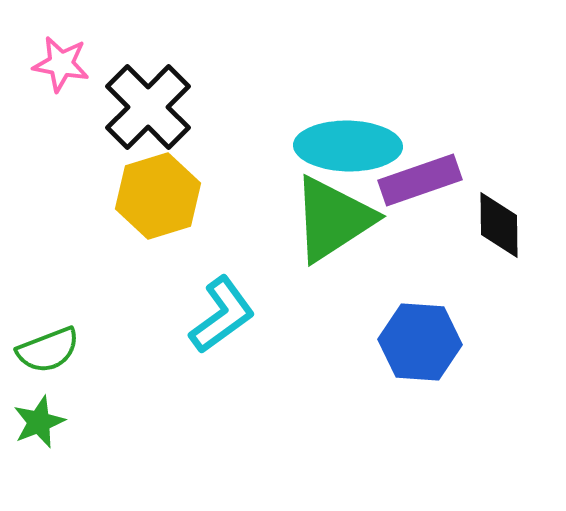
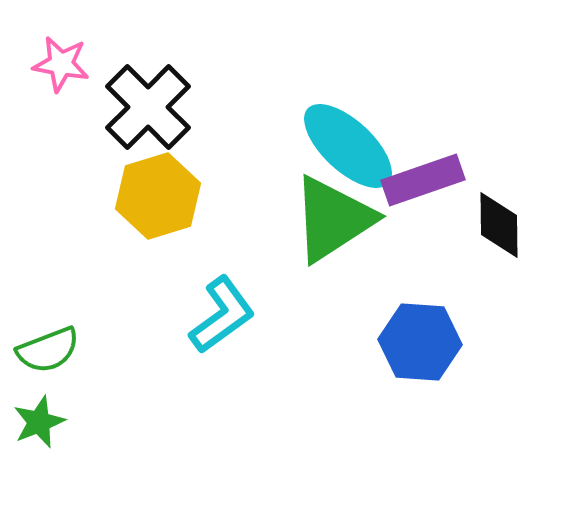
cyan ellipse: rotated 42 degrees clockwise
purple rectangle: moved 3 px right
